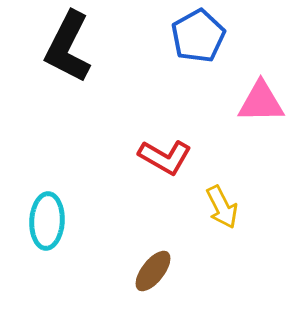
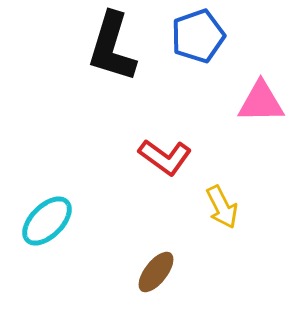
blue pentagon: rotated 10 degrees clockwise
black L-shape: moved 44 px right; rotated 10 degrees counterclockwise
red L-shape: rotated 6 degrees clockwise
cyan ellipse: rotated 42 degrees clockwise
brown ellipse: moved 3 px right, 1 px down
